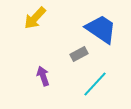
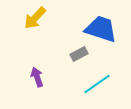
blue trapezoid: rotated 16 degrees counterclockwise
purple arrow: moved 6 px left, 1 px down
cyan line: moved 2 px right; rotated 12 degrees clockwise
